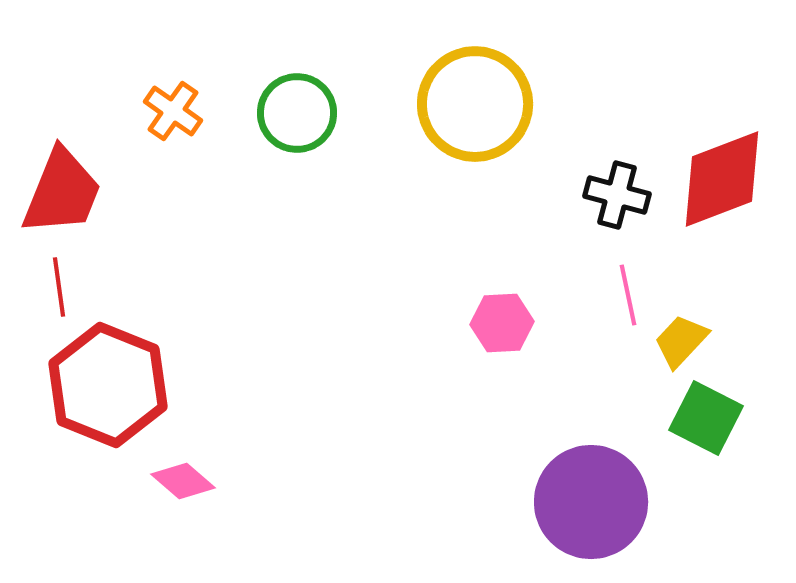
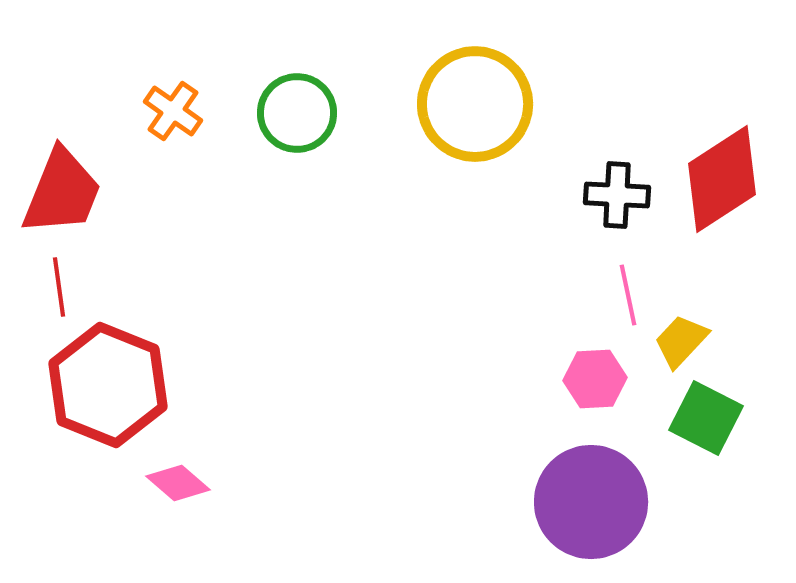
red diamond: rotated 12 degrees counterclockwise
black cross: rotated 12 degrees counterclockwise
pink hexagon: moved 93 px right, 56 px down
pink diamond: moved 5 px left, 2 px down
